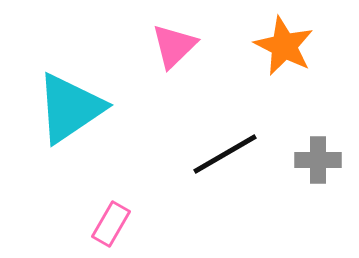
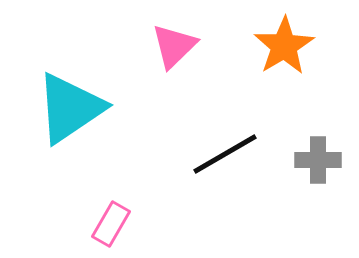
orange star: rotated 14 degrees clockwise
